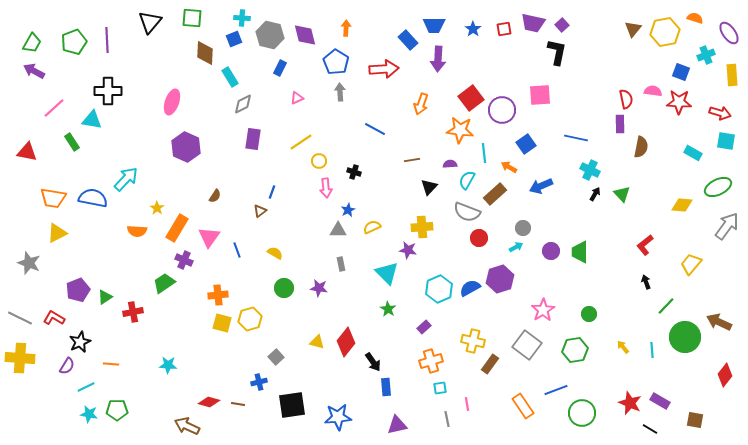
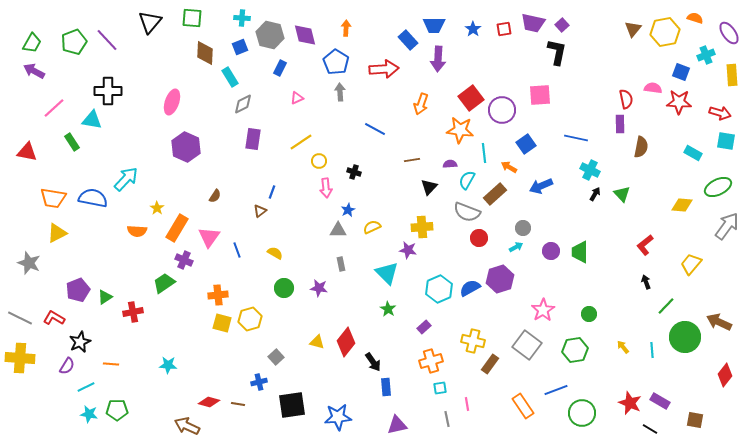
blue square at (234, 39): moved 6 px right, 8 px down
purple line at (107, 40): rotated 40 degrees counterclockwise
pink semicircle at (653, 91): moved 3 px up
